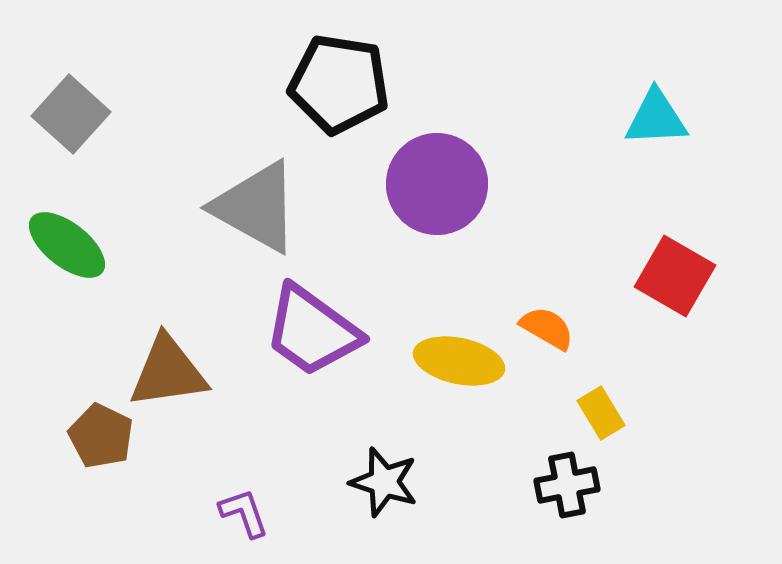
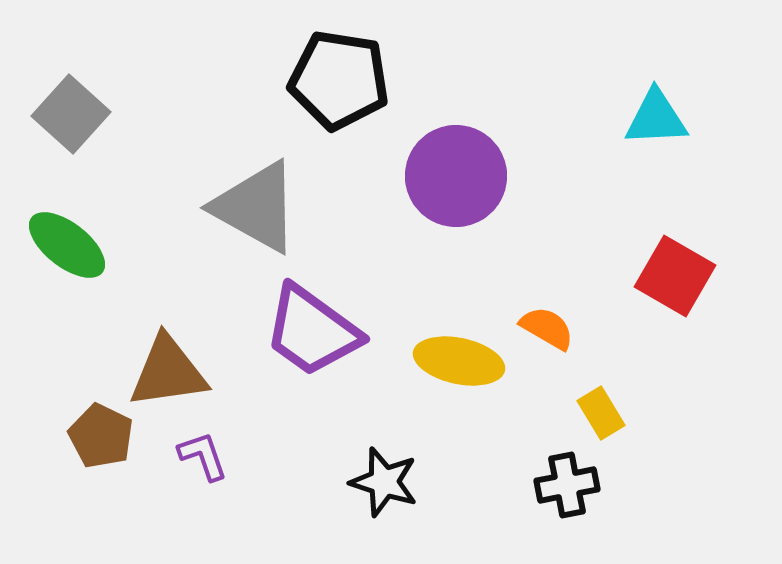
black pentagon: moved 4 px up
purple circle: moved 19 px right, 8 px up
purple L-shape: moved 41 px left, 57 px up
